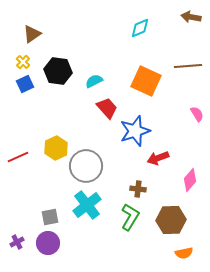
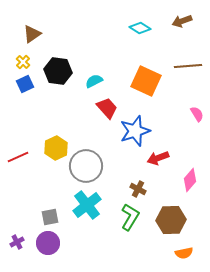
brown arrow: moved 9 px left, 4 px down; rotated 30 degrees counterclockwise
cyan diamond: rotated 55 degrees clockwise
brown cross: rotated 21 degrees clockwise
